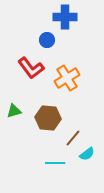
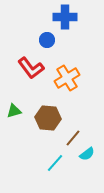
cyan line: rotated 48 degrees counterclockwise
